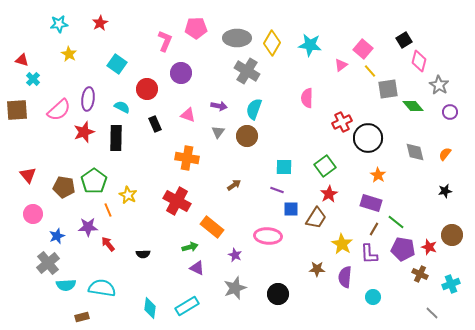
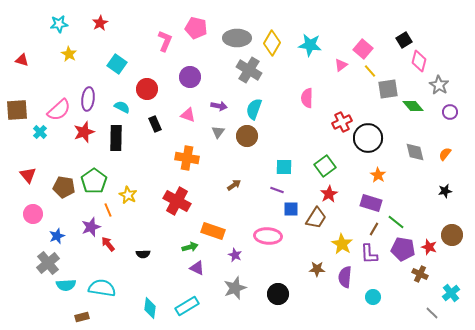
pink pentagon at (196, 28): rotated 15 degrees clockwise
gray cross at (247, 71): moved 2 px right, 1 px up
purple circle at (181, 73): moved 9 px right, 4 px down
cyan cross at (33, 79): moved 7 px right, 53 px down
purple star at (88, 227): moved 3 px right; rotated 18 degrees counterclockwise
orange rectangle at (212, 227): moved 1 px right, 4 px down; rotated 20 degrees counterclockwise
cyan cross at (451, 284): moved 9 px down; rotated 18 degrees counterclockwise
